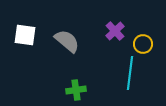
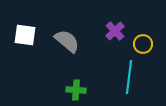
cyan line: moved 1 px left, 4 px down
green cross: rotated 12 degrees clockwise
